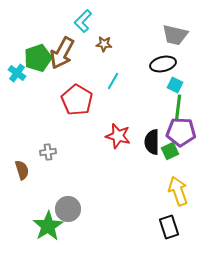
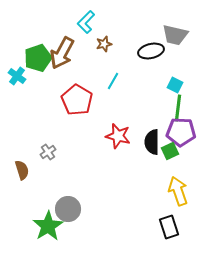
cyan L-shape: moved 3 px right, 1 px down
brown star: rotated 21 degrees counterclockwise
black ellipse: moved 12 px left, 13 px up
cyan cross: moved 3 px down
gray cross: rotated 28 degrees counterclockwise
